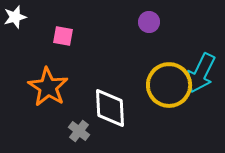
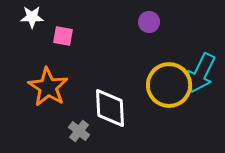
white star: moved 17 px right; rotated 15 degrees clockwise
